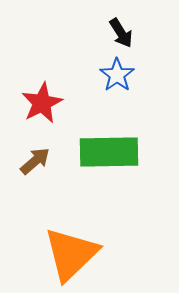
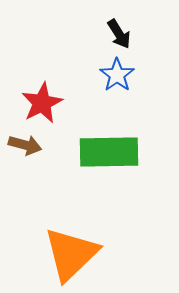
black arrow: moved 2 px left, 1 px down
brown arrow: moved 10 px left, 16 px up; rotated 56 degrees clockwise
